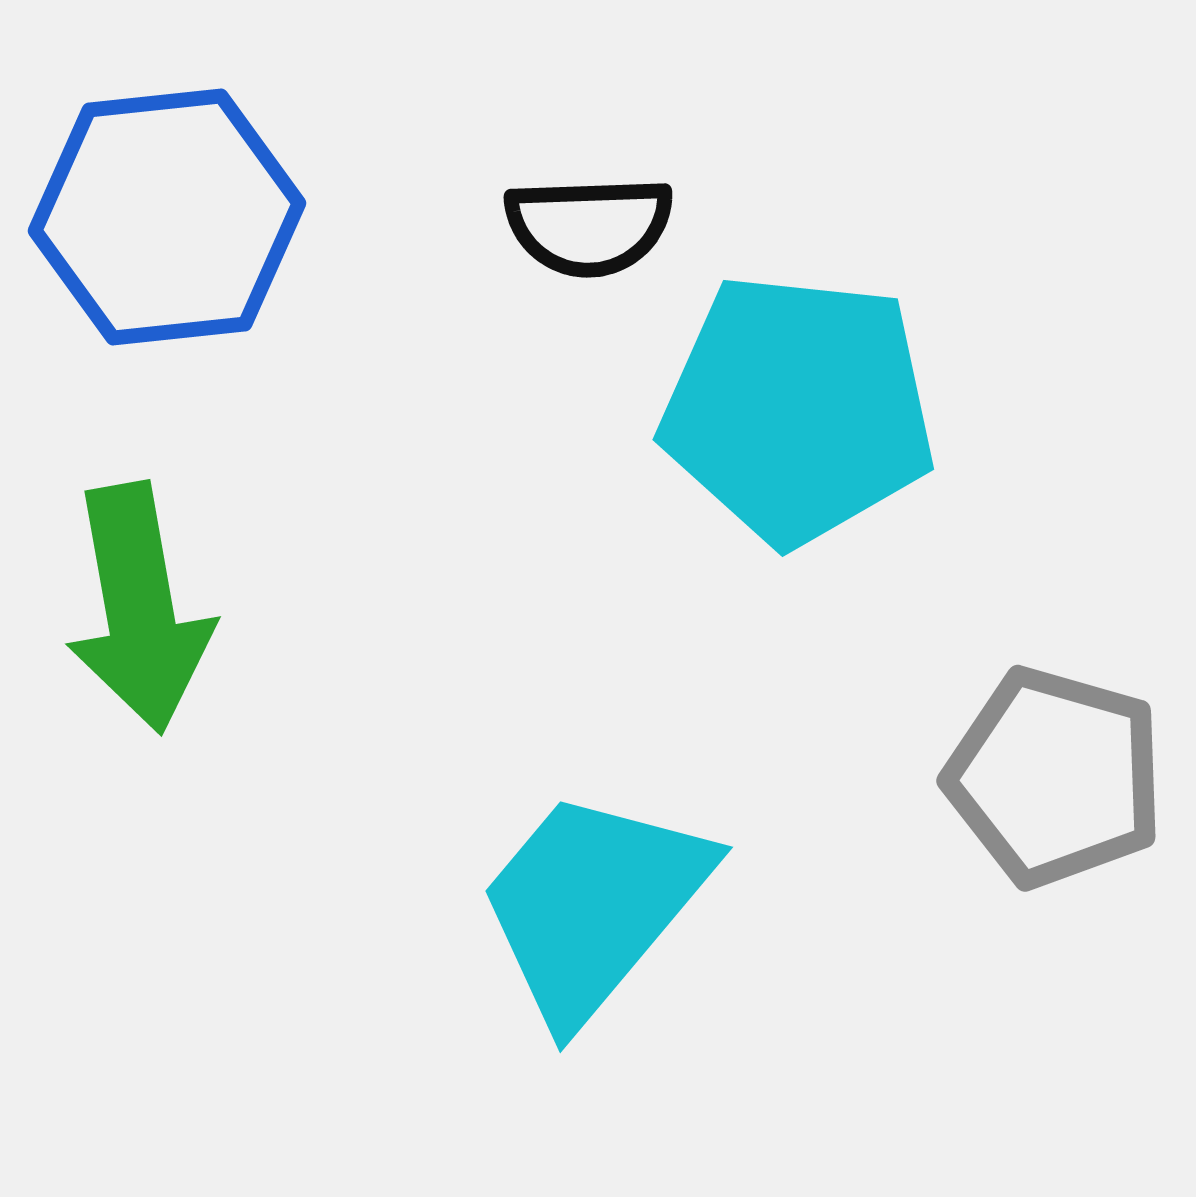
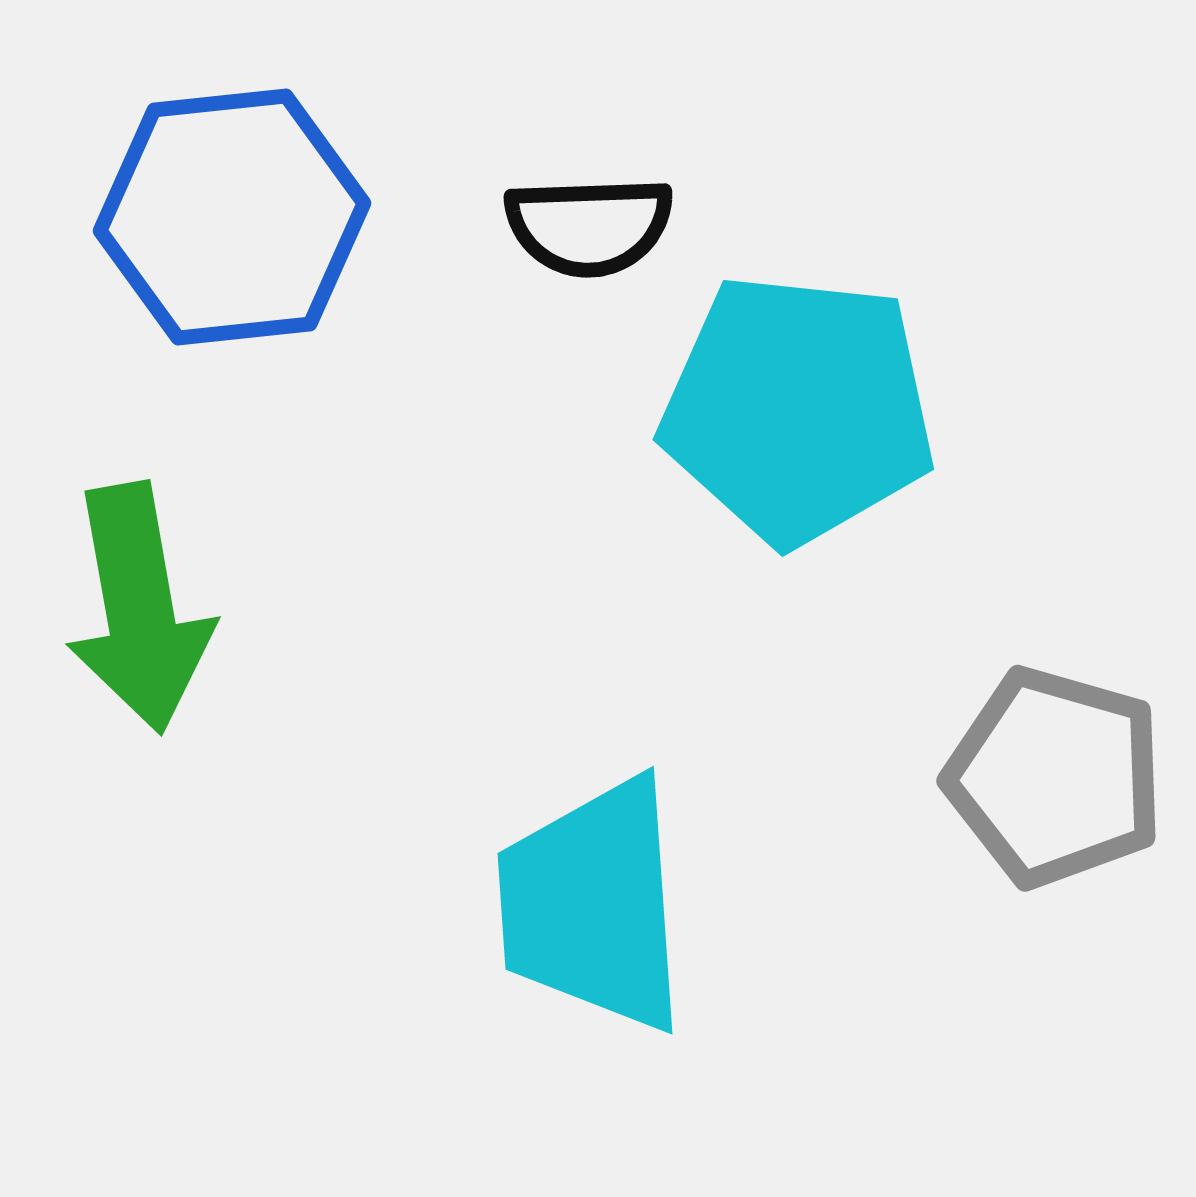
blue hexagon: moved 65 px right
cyan trapezoid: rotated 44 degrees counterclockwise
